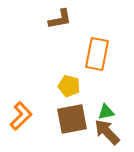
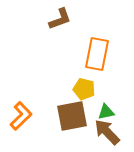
brown L-shape: rotated 10 degrees counterclockwise
yellow pentagon: moved 15 px right, 3 px down
brown square: moved 3 px up
